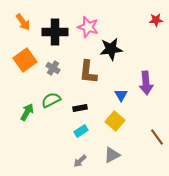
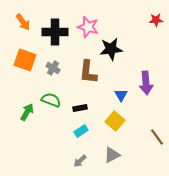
orange square: rotated 35 degrees counterclockwise
green semicircle: rotated 48 degrees clockwise
